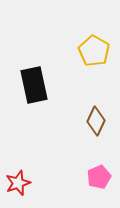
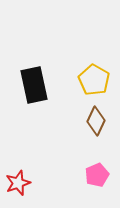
yellow pentagon: moved 29 px down
pink pentagon: moved 2 px left, 2 px up
